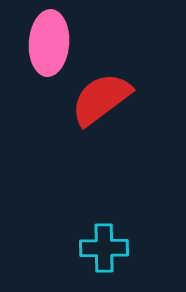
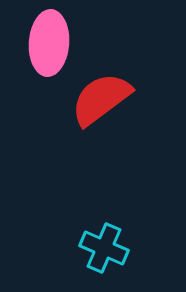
cyan cross: rotated 24 degrees clockwise
